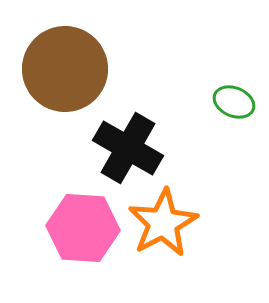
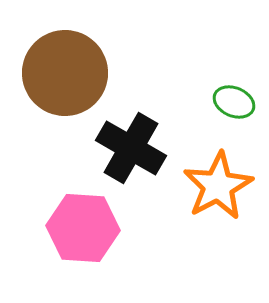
brown circle: moved 4 px down
black cross: moved 3 px right
orange star: moved 55 px right, 37 px up
